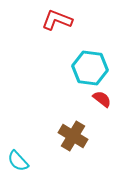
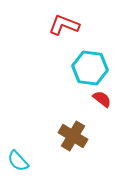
red L-shape: moved 7 px right, 5 px down
